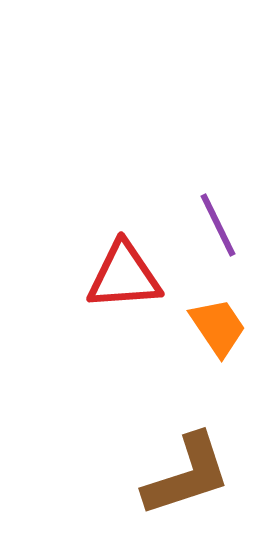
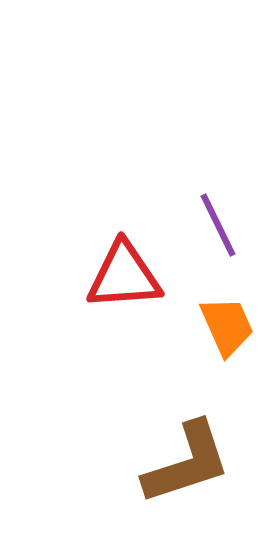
orange trapezoid: moved 9 px right, 1 px up; rotated 10 degrees clockwise
brown L-shape: moved 12 px up
